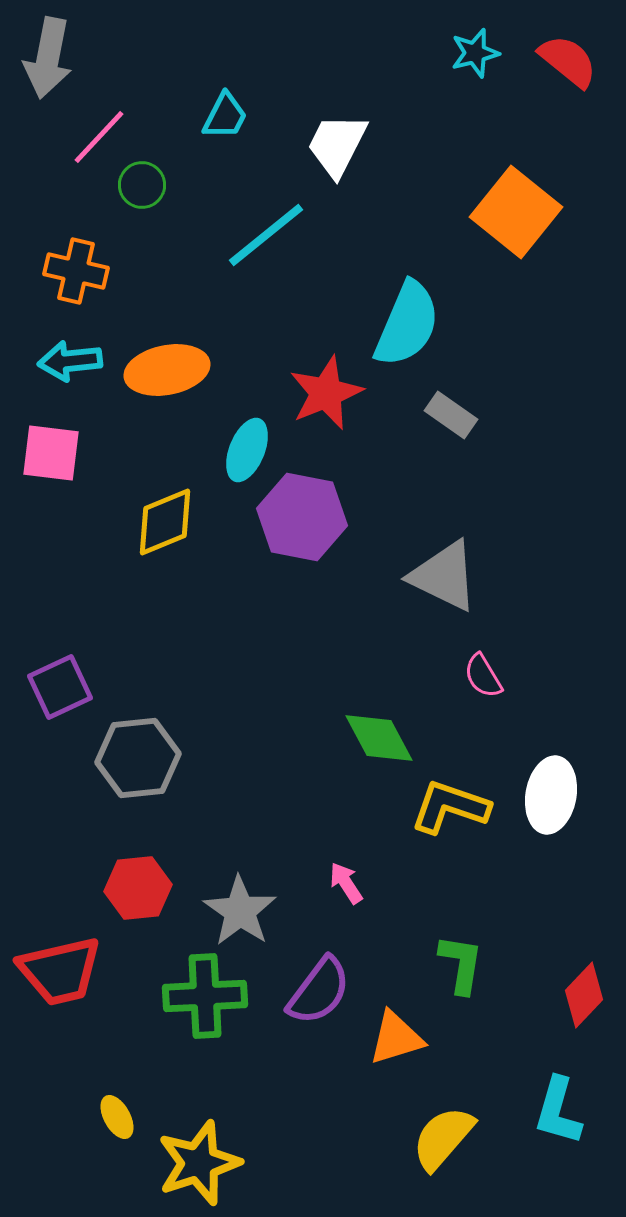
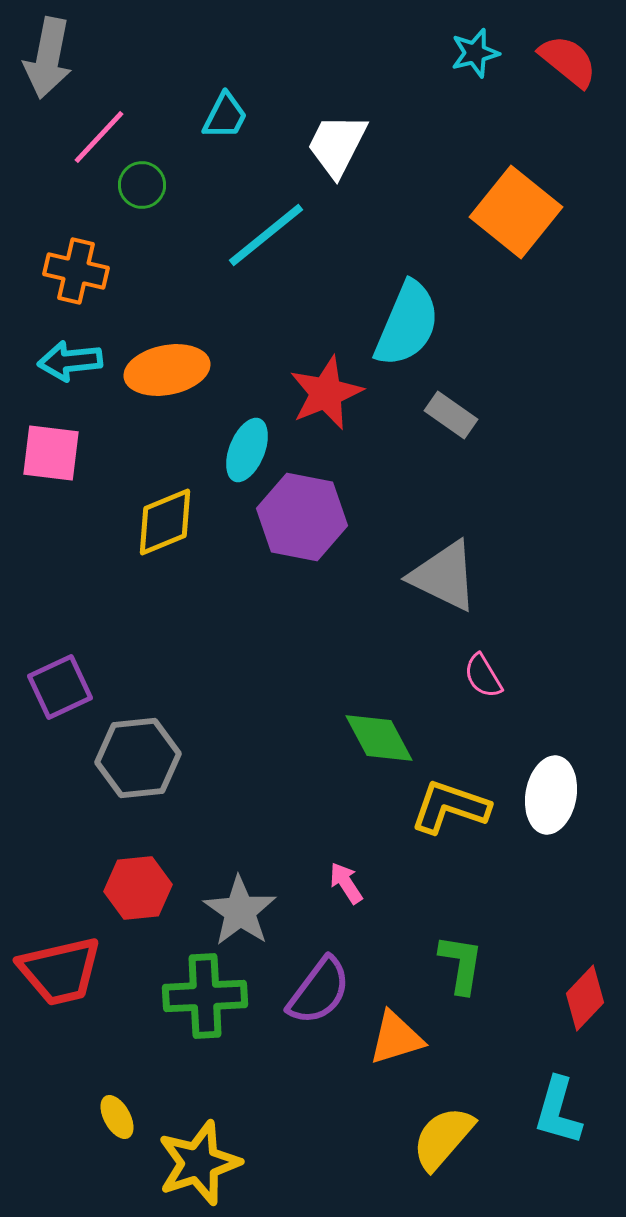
red diamond: moved 1 px right, 3 px down
